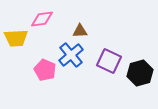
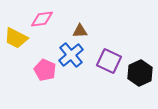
yellow trapezoid: rotated 30 degrees clockwise
black hexagon: rotated 10 degrees counterclockwise
